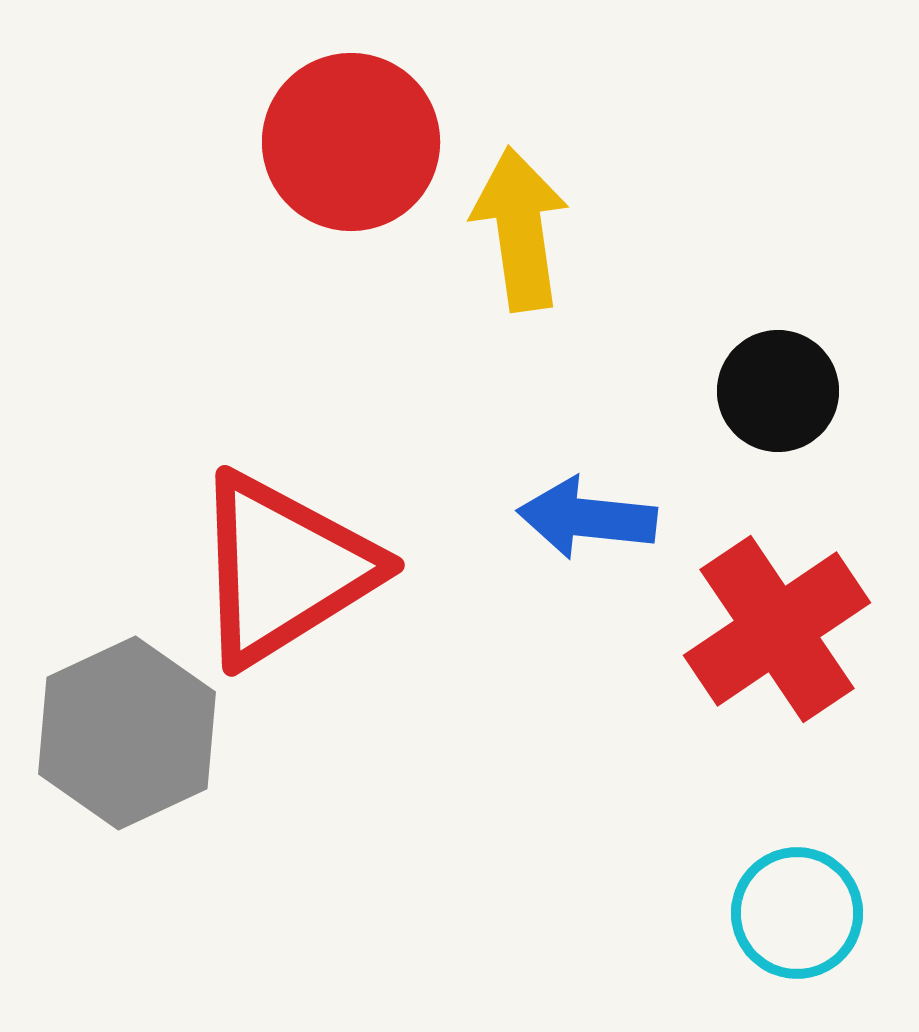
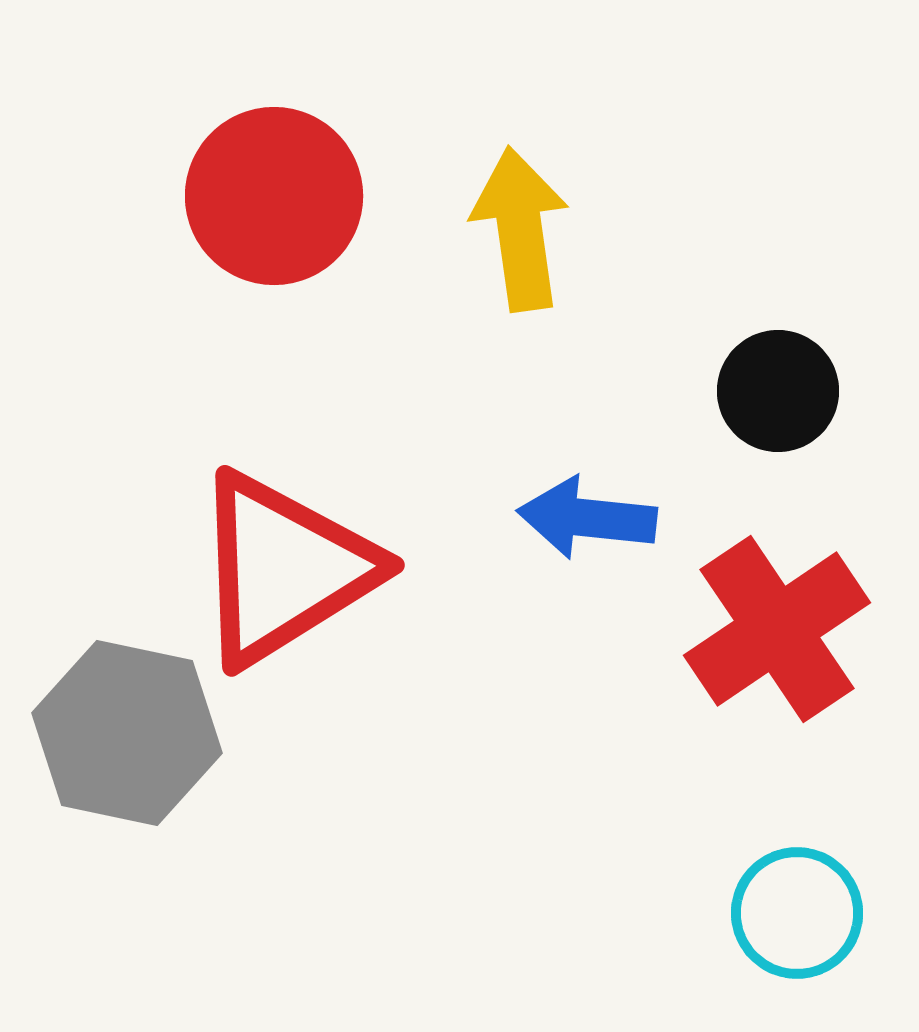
red circle: moved 77 px left, 54 px down
gray hexagon: rotated 23 degrees counterclockwise
